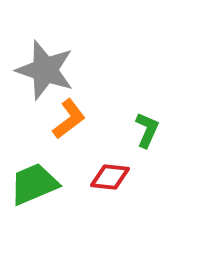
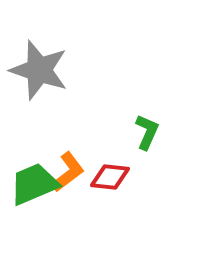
gray star: moved 6 px left
orange L-shape: moved 1 px left, 53 px down
green L-shape: moved 2 px down
